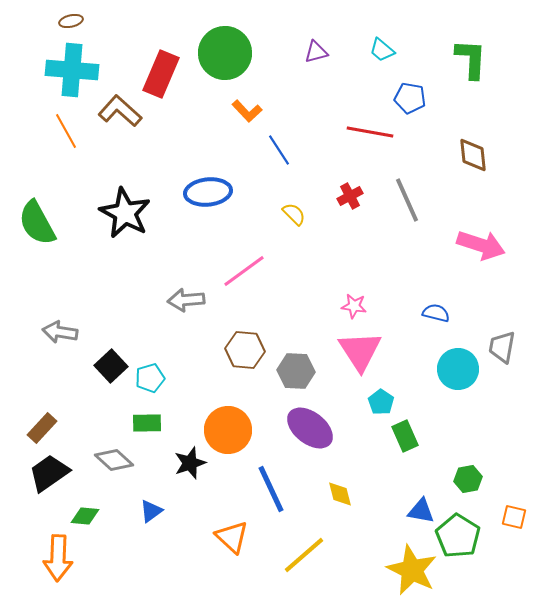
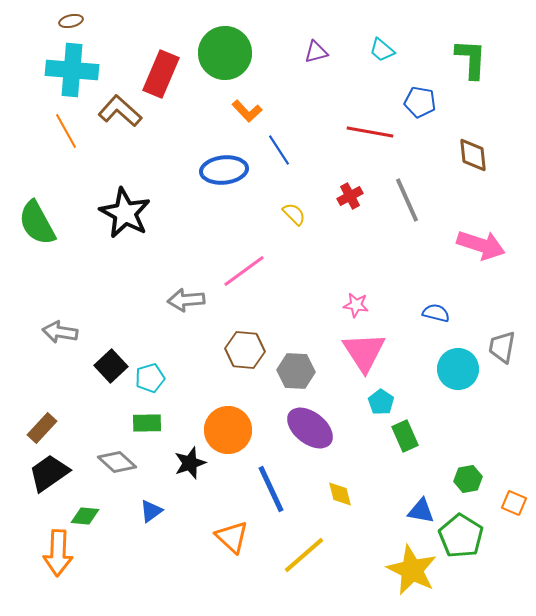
blue pentagon at (410, 98): moved 10 px right, 4 px down
blue ellipse at (208, 192): moved 16 px right, 22 px up
pink star at (354, 306): moved 2 px right, 1 px up
pink triangle at (360, 351): moved 4 px right, 1 px down
gray diamond at (114, 460): moved 3 px right, 2 px down
orange square at (514, 517): moved 14 px up; rotated 10 degrees clockwise
green pentagon at (458, 536): moved 3 px right
orange arrow at (58, 558): moved 5 px up
